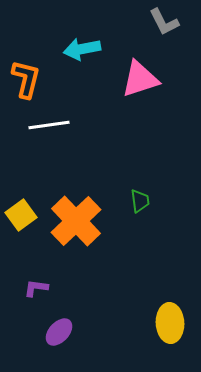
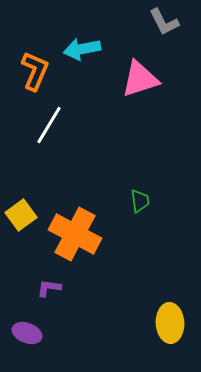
orange L-shape: moved 9 px right, 8 px up; rotated 9 degrees clockwise
white line: rotated 51 degrees counterclockwise
orange cross: moved 1 px left, 13 px down; rotated 18 degrees counterclockwise
purple L-shape: moved 13 px right
purple ellipse: moved 32 px left, 1 px down; rotated 68 degrees clockwise
